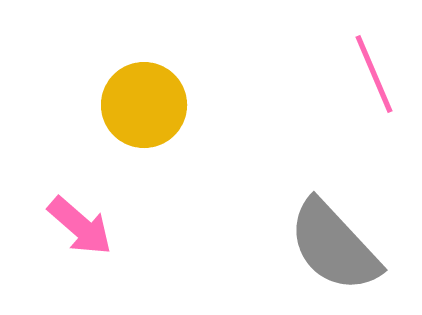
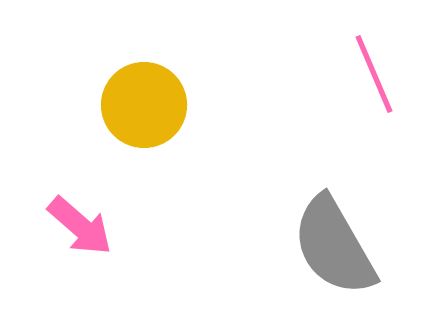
gray semicircle: rotated 13 degrees clockwise
